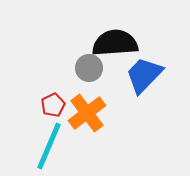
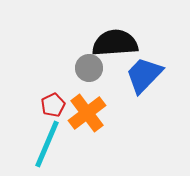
cyan line: moved 2 px left, 2 px up
